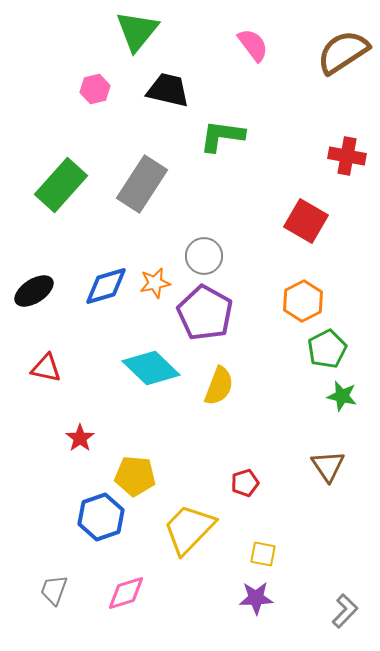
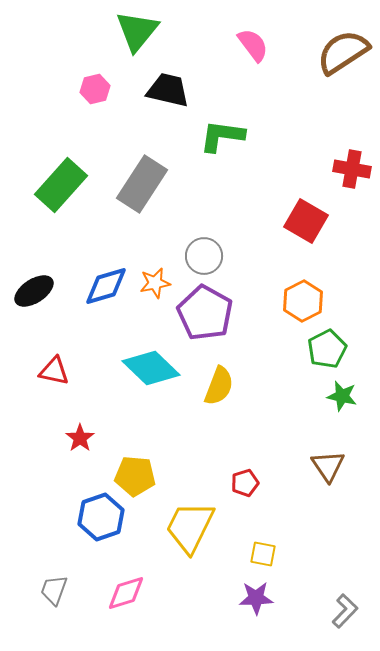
red cross: moved 5 px right, 13 px down
red triangle: moved 8 px right, 3 px down
yellow trapezoid: moved 1 px right, 2 px up; rotated 18 degrees counterclockwise
